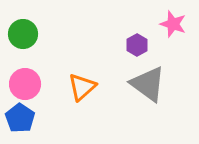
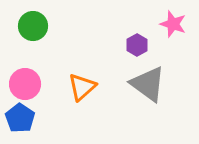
green circle: moved 10 px right, 8 px up
